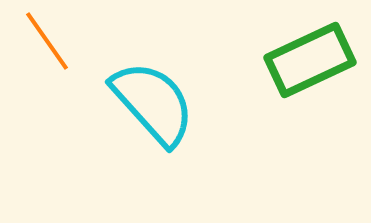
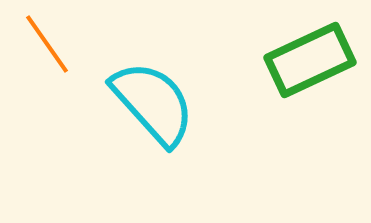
orange line: moved 3 px down
